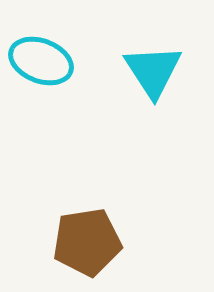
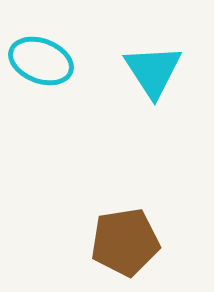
brown pentagon: moved 38 px right
